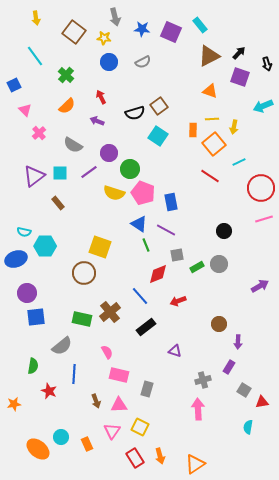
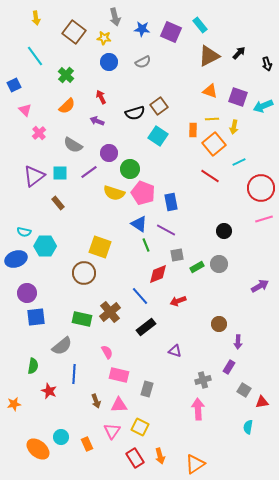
purple square at (240, 77): moved 2 px left, 20 px down
